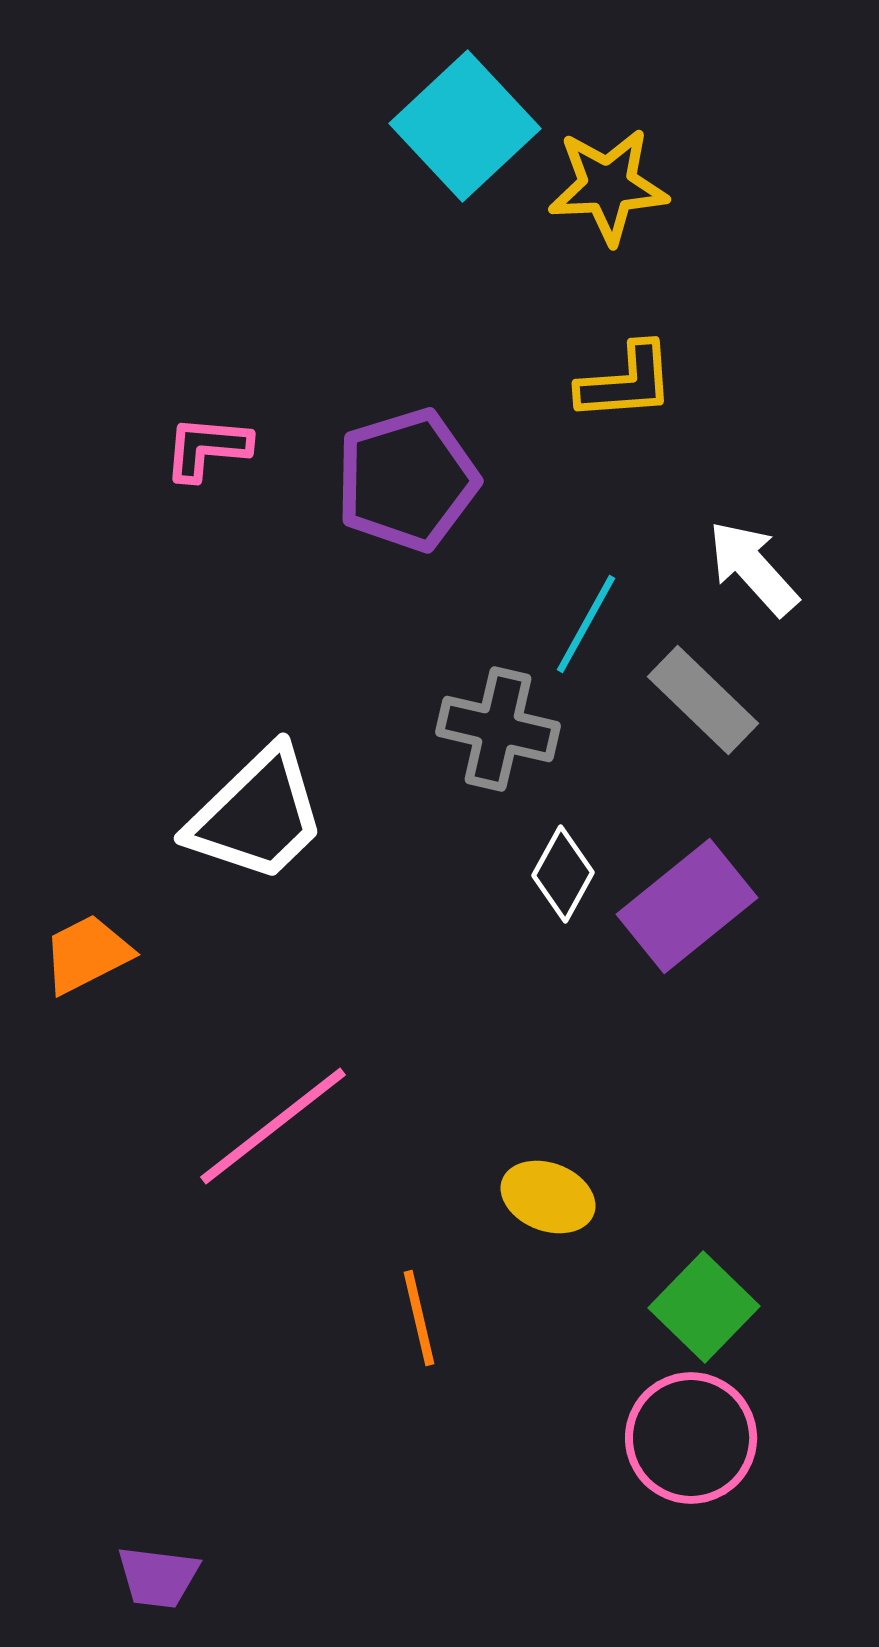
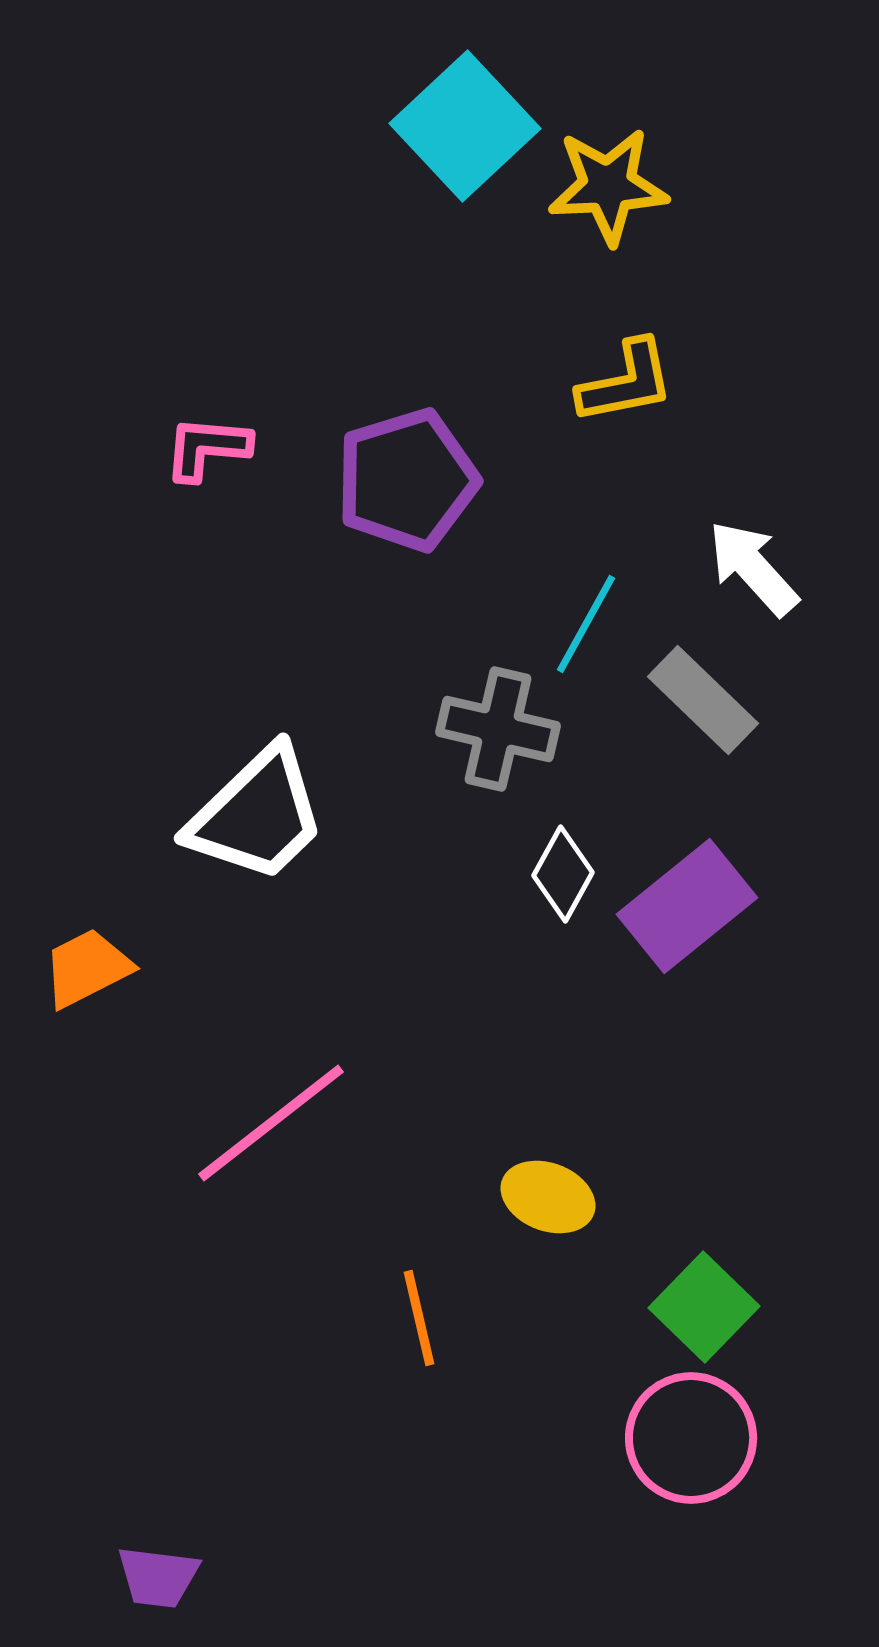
yellow L-shape: rotated 7 degrees counterclockwise
orange trapezoid: moved 14 px down
pink line: moved 2 px left, 3 px up
